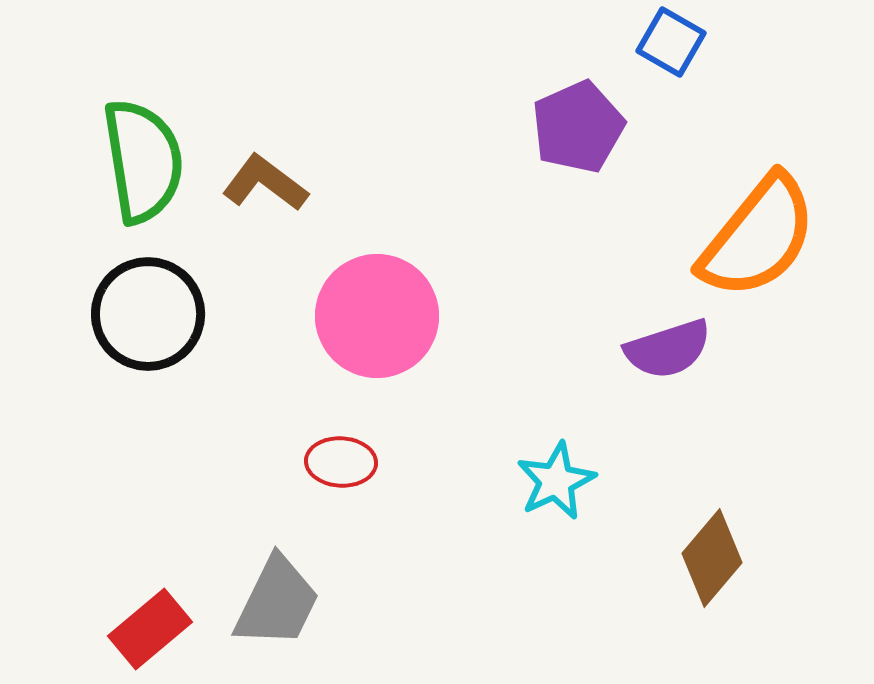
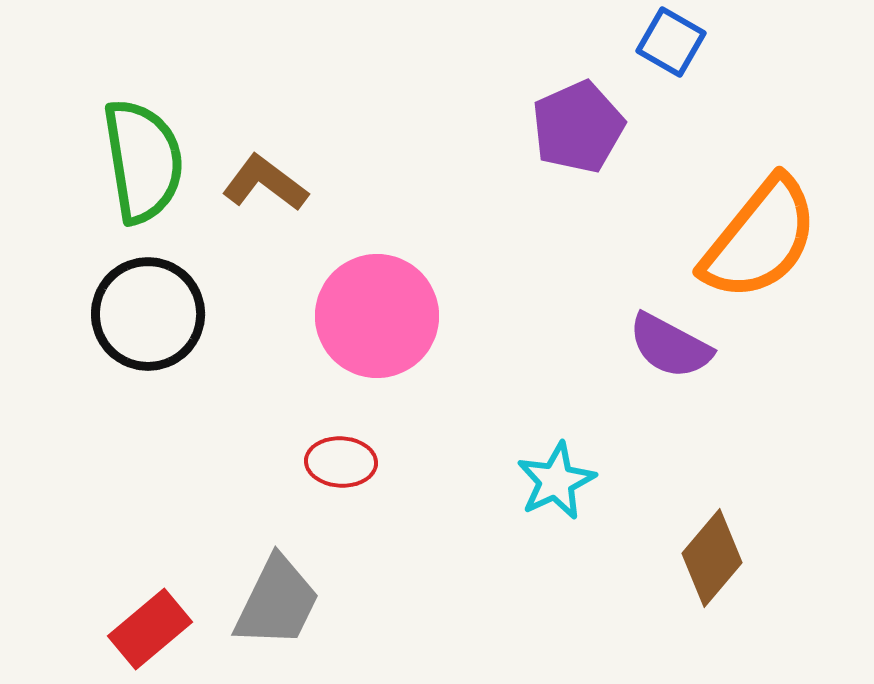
orange semicircle: moved 2 px right, 2 px down
purple semicircle: moved 2 px right, 3 px up; rotated 46 degrees clockwise
